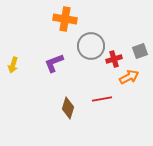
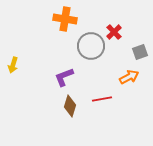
gray square: moved 1 px down
red cross: moved 27 px up; rotated 28 degrees counterclockwise
purple L-shape: moved 10 px right, 14 px down
brown diamond: moved 2 px right, 2 px up
